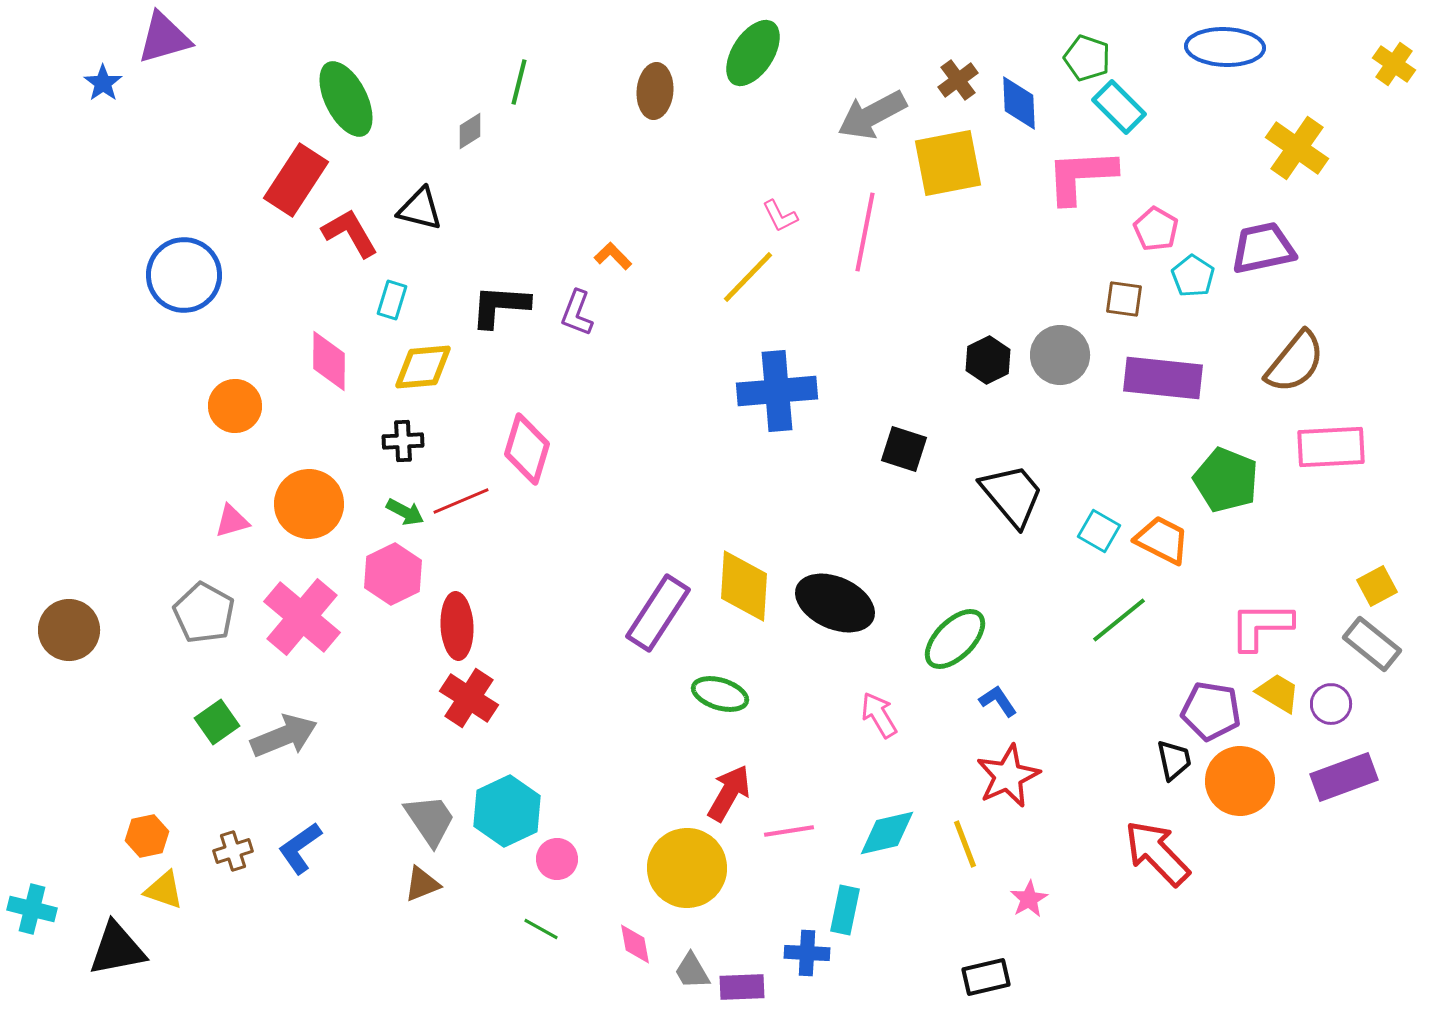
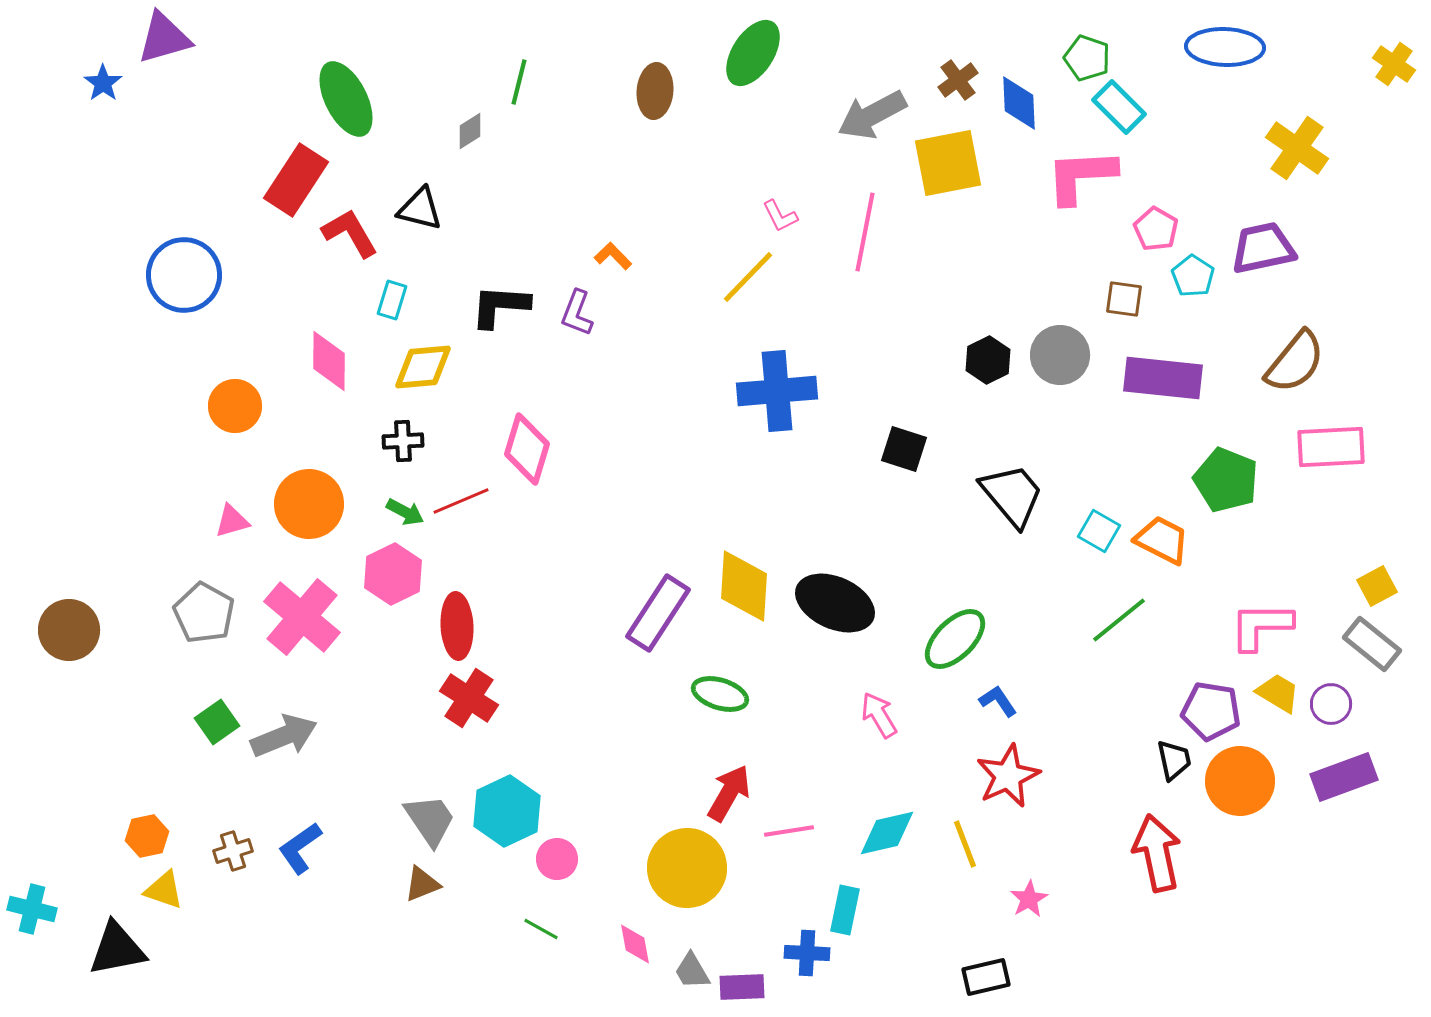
red arrow at (1157, 853): rotated 32 degrees clockwise
